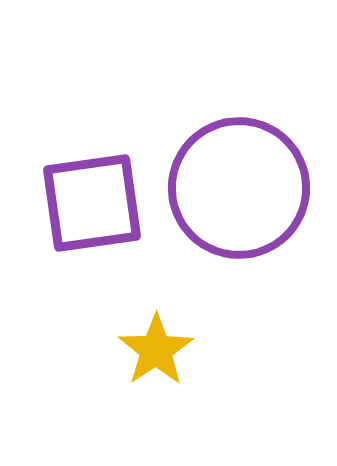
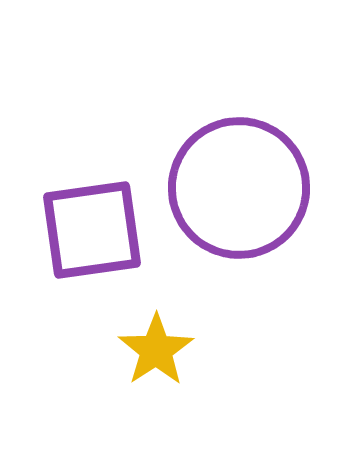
purple square: moved 27 px down
